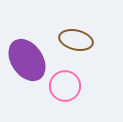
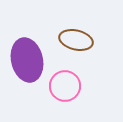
purple ellipse: rotated 21 degrees clockwise
